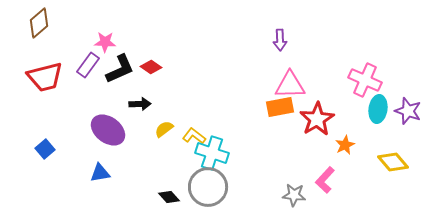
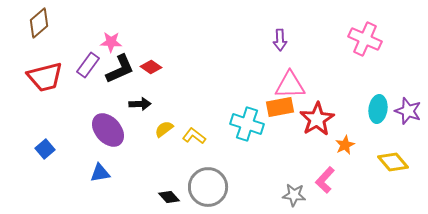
pink star: moved 6 px right
pink cross: moved 41 px up
purple ellipse: rotated 12 degrees clockwise
cyan cross: moved 35 px right, 29 px up
